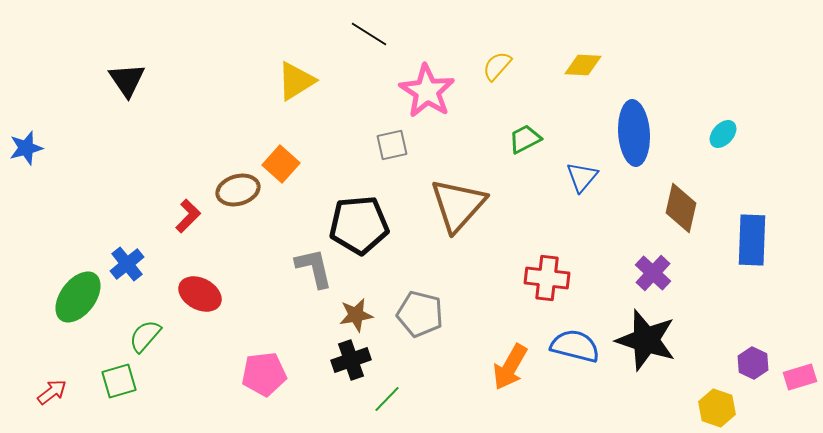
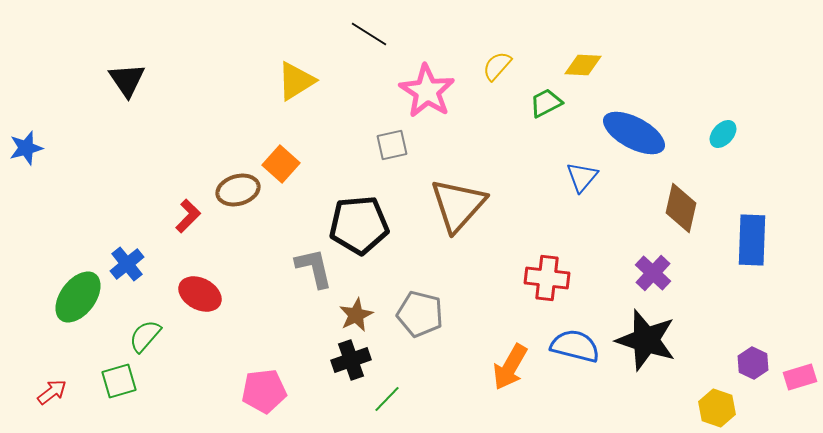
blue ellipse: rotated 58 degrees counterclockwise
green trapezoid: moved 21 px right, 36 px up
brown star: rotated 16 degrees counterclockwise
pink pentagon: moved 17 px down
